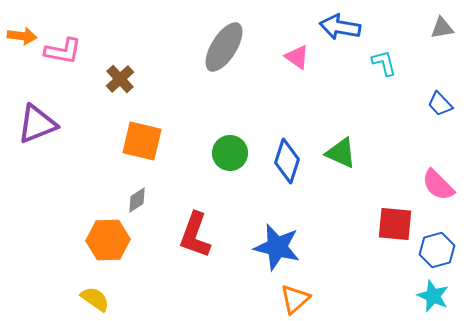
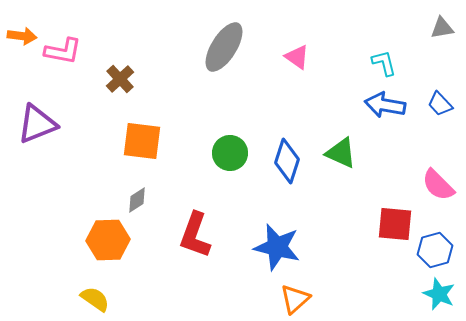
blue arrow: moved 45 px right, 78 px down
orange square: rotated 6 degrees counterclockwise
blue hexagon: moved 2 px left
cyan star: moved 6 px right, 2 px up
